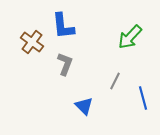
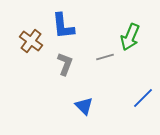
green arrow: rotated 20 degrees counterclockwise
brown cross: moved 1 px left, 1 px up
gray line: moved 10 px left, 24 px up; rotated 48 degrees clockwise
blue line: rotated 60 degrees clockwise
